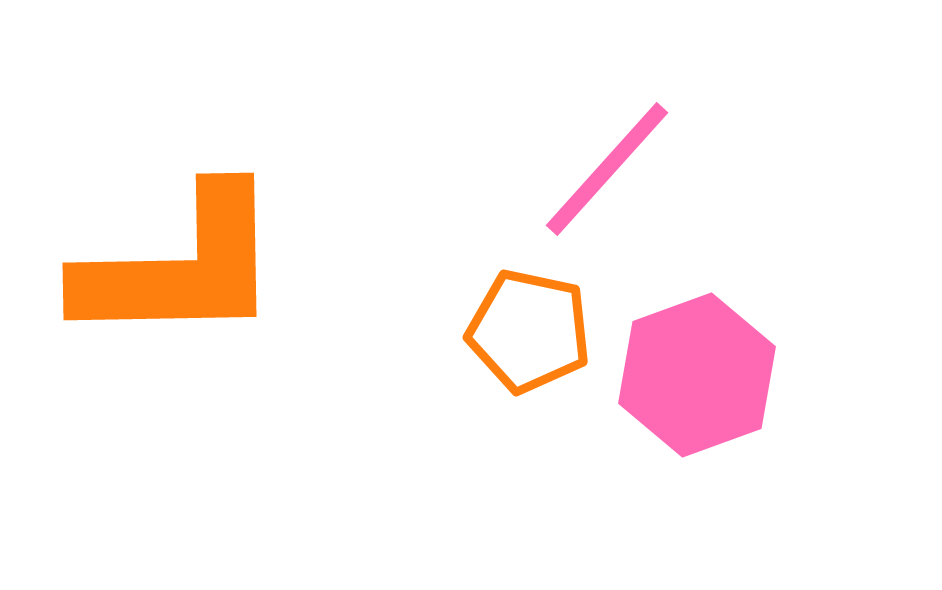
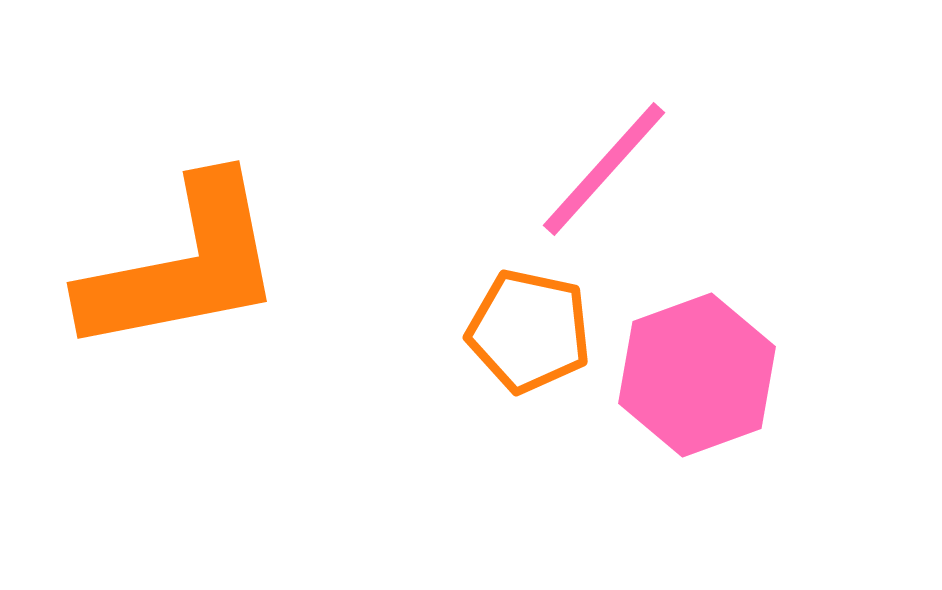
pink line: moved 3 px left
orange L-shape: moved 3 px right, 1 px up; rotated 10 degrees counterclockwise
